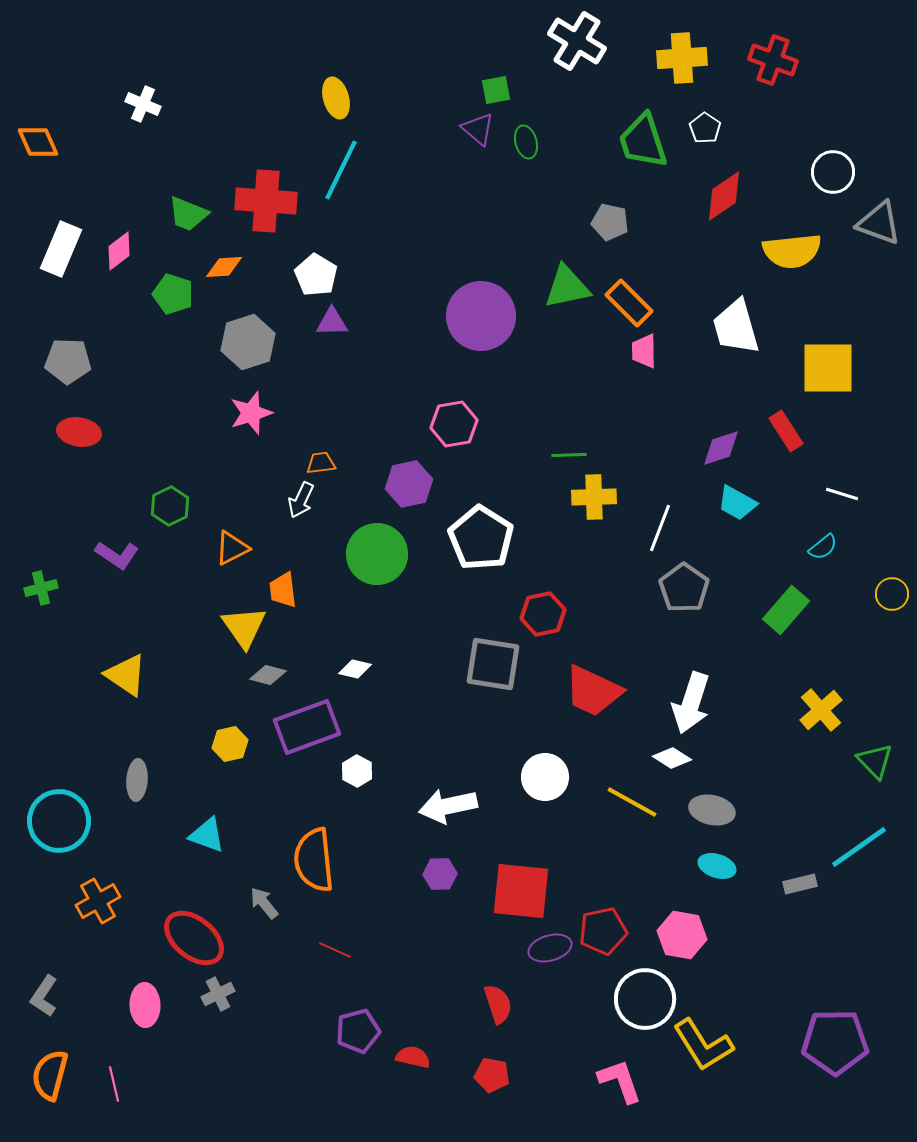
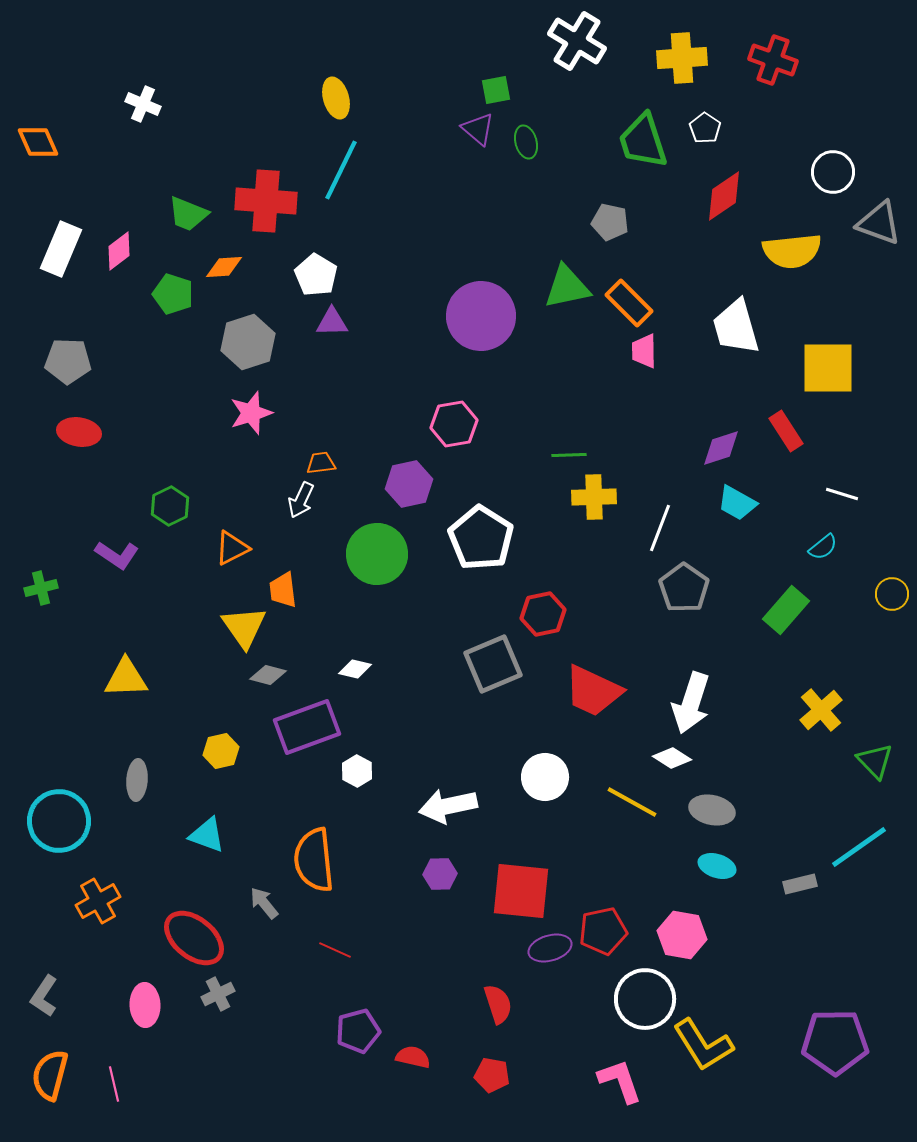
gray square at (493, 664): rotated 32 degrees counterclockwise
yellow triangle at (126, 675): moved 3 px down; rotated 36 degrees counterclockwise
yellow hexagon at (230, 744): moved 9 px left, 7 px down
